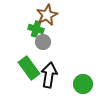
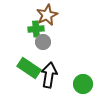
green cross: rotated 21 degrees counterclockwise
green rectangle: rotated 20 degrees counterclockwise
